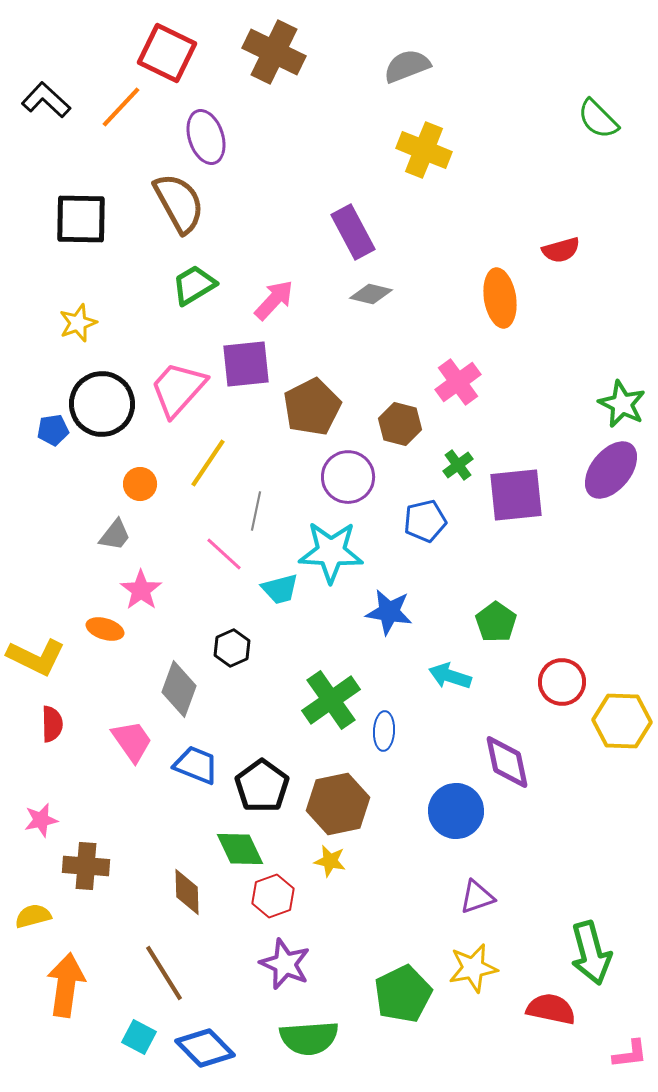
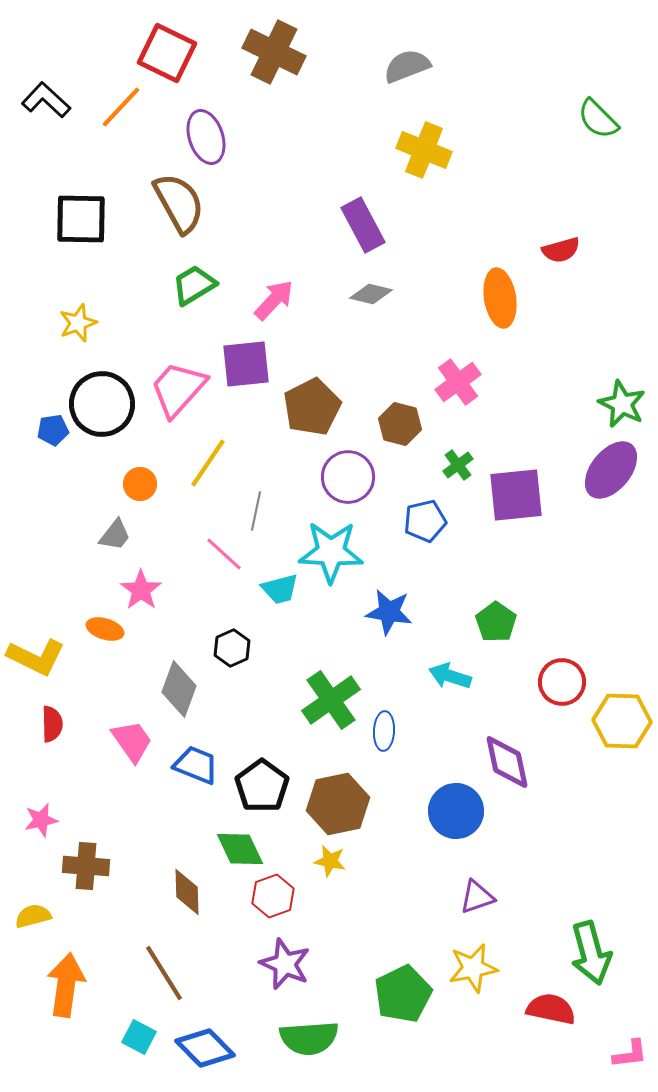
purple rectangle at (353, 232): moved 10 px right, 7 px up
